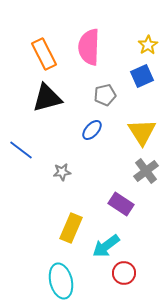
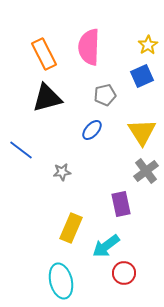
purple rectangle: rotated 45 degrees clockwise
